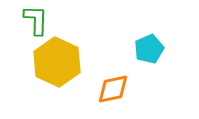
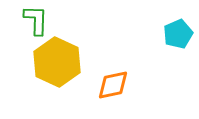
cyan pentagon: moved 29 px right, 15 px up
orange diamond: moved 4 px up
